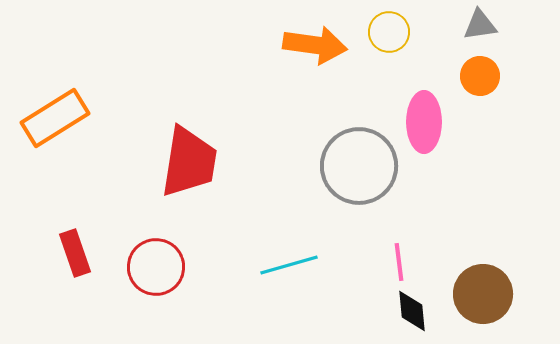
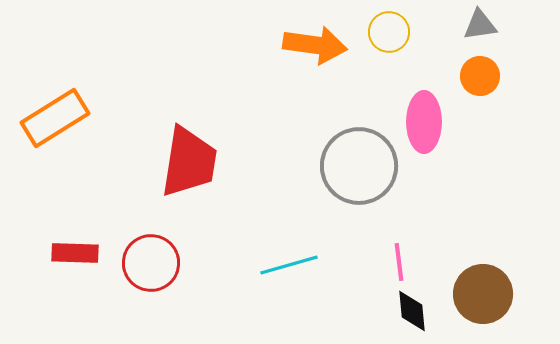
red rectangle: rotated 69 degrees counterclockwise
red circle: moved 5 px left, 4 px up
